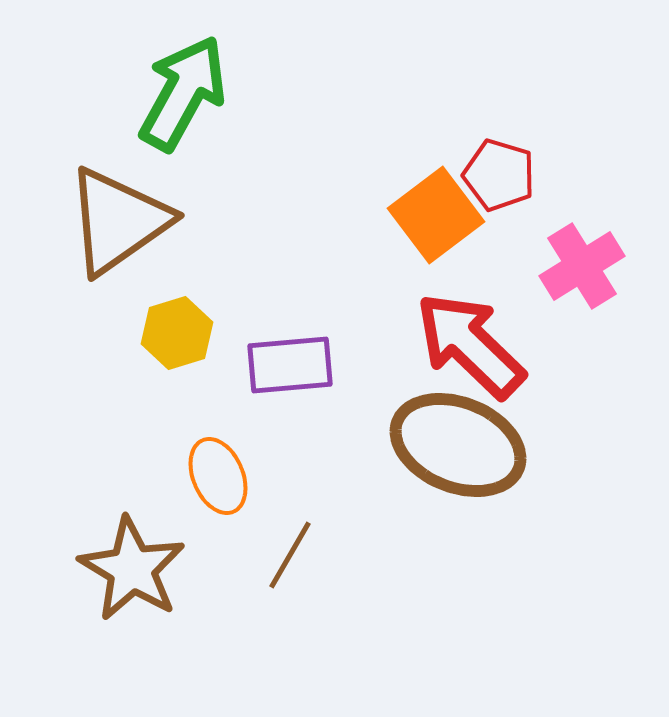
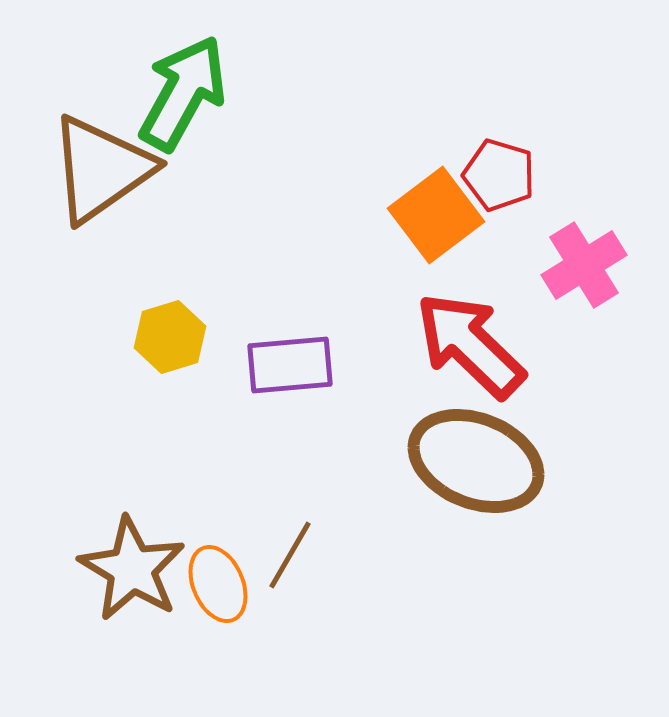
brown triangle: moved 17 px left, 52 px up
pink cross: moved 2 px right, 1 px up
yellow hexagon: moved 7 px left, 4 px down
brown ellipse: moved 18 px right, 16 px down
orange ellipse: moved 108 px down
